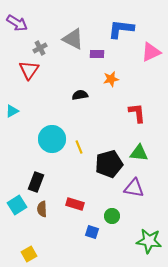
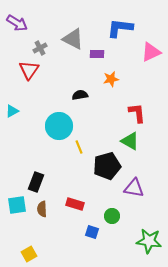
blue L-shape: moved 1 px left, 1 px up
cyan circle: moved 7 px right, 13 px up
green triangle: moved 9 px left, 12 px up; rotated 24 degrees clockwise
black pentagon: moved 2 px left, 2 px down
cyan square: rotated 24 degrees clockwise
